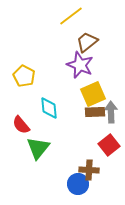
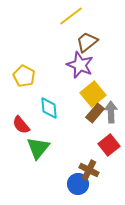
yellow square: rotated 15 degrees counterclockwise
brown rectangle: moved 1 px down; rotated 48 degrees counterclockwise
brown cross: rotated 24 degrees clockwise
